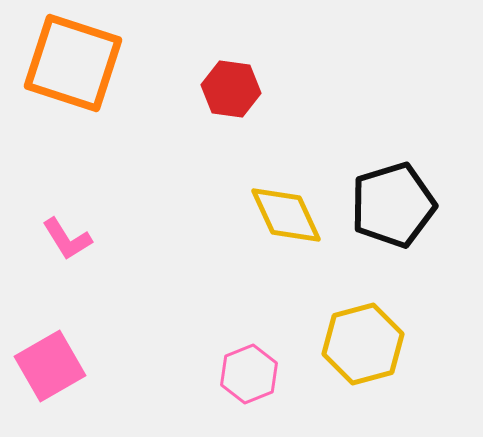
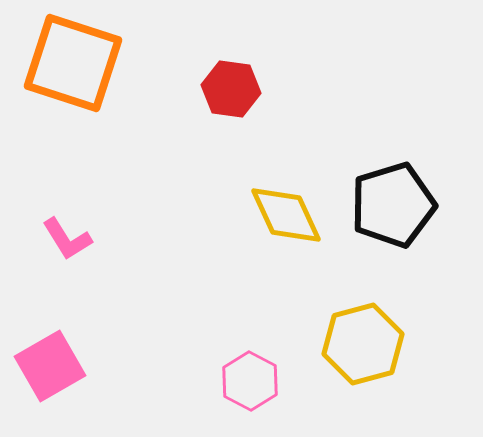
pink hexagon: moved 1 px right, 7 px down; rotated 10 degrees counterclockwise
